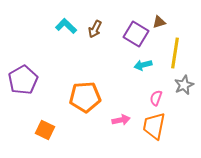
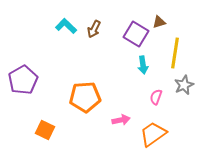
brown arrow: moved 1 px left
cyan arrow: rotated 84 degrees counterclockwise
pink semicircle: moved 1 px up
orange trapezoid: moved 1 px left, 8 px down; rotated 44 degrees clockwise
